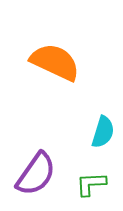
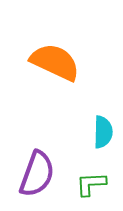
cyan semicircle: rotated 16 degrees counterclockwise
purple semicircle: moved 1 px right; rotated 15 degrees counterclockwise
